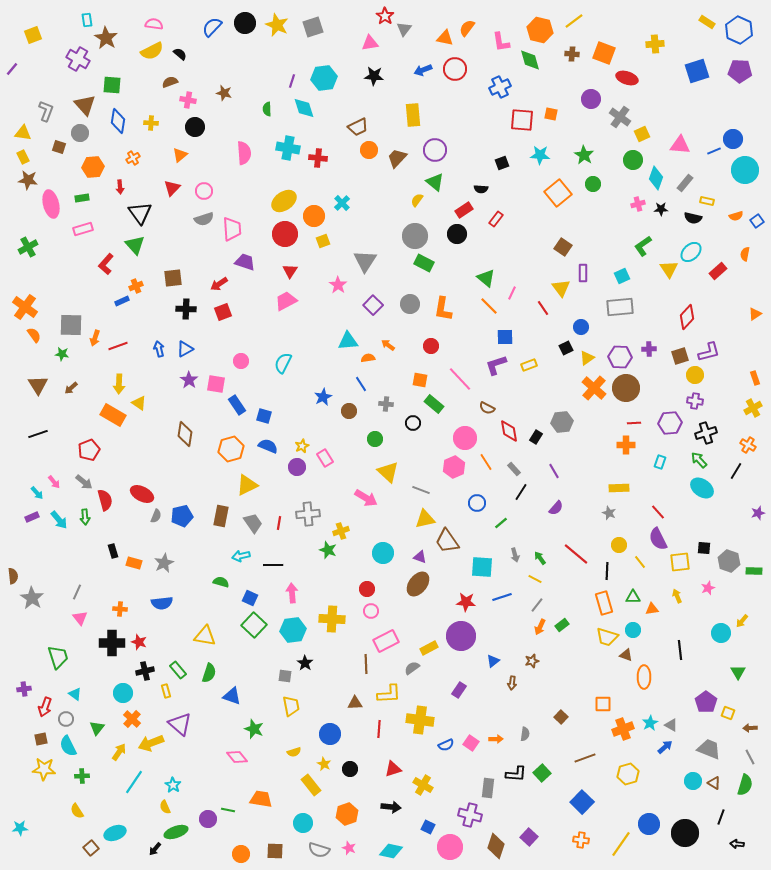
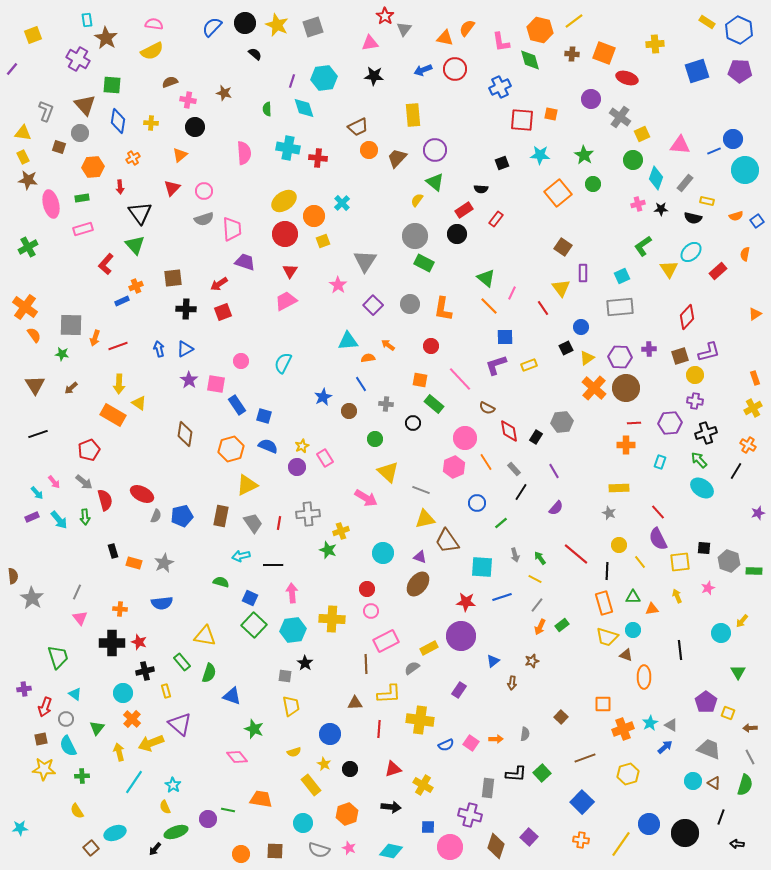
black semicircle at (180, 54): moved 75 px right
brown triangle at (38, 385): moved 3 px left
green rectangle at (178, 670): moved 4 px right, 8 px up
yellow arrow at (119, 752): rotated 48 degrees counterclockwise
blue square at (428, 827): rotated 24 degrees counterclockwise
